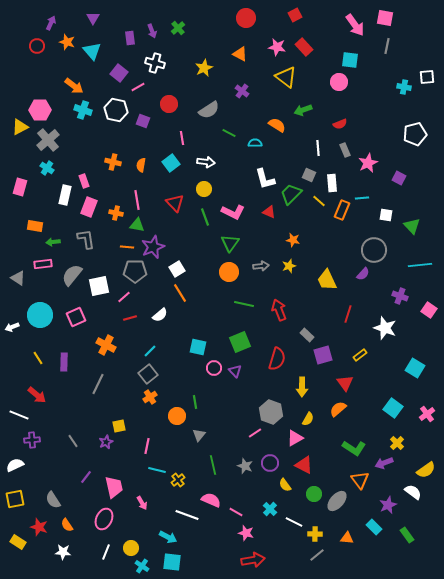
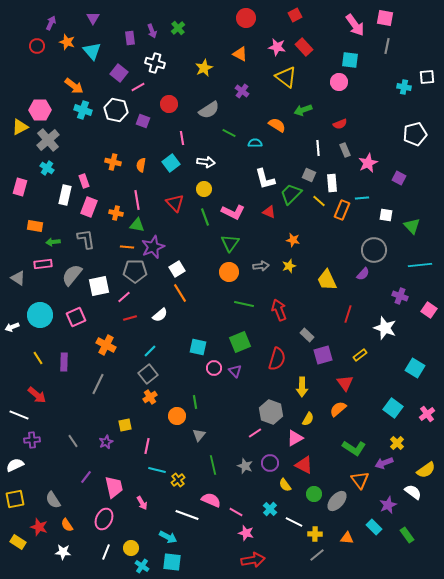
yellow square at (119, 426): moved 6 px right, 1 px up
